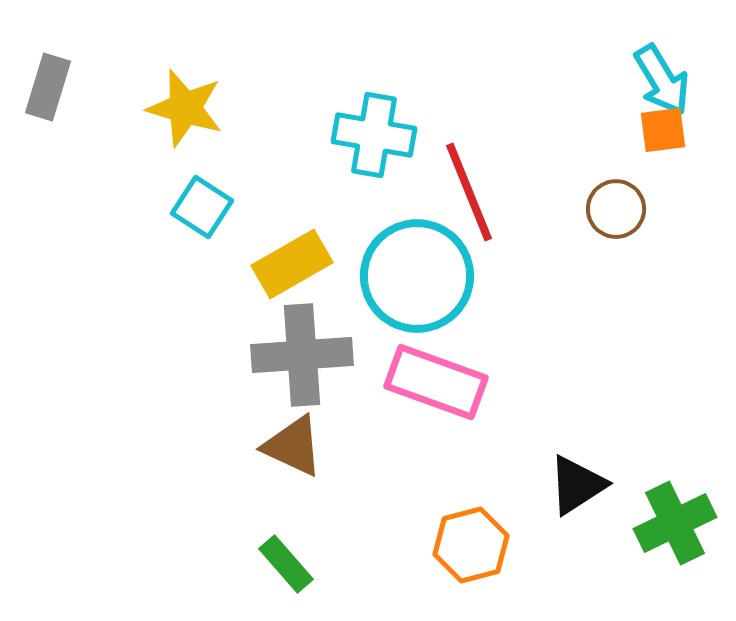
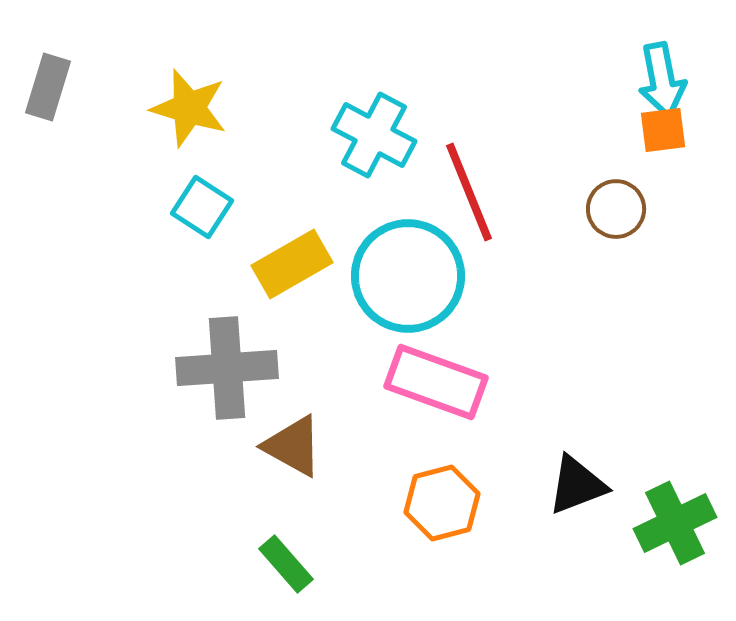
cyan arrow: rotated 20 degrees clockwise
yellow star: moved 4 px right
cyan cross: rotated 18 degrees clockwise
cyan circle: moved 9 px left
gray cross: moved 75 px left, 13 px down
brown triangle: rotated 4 degrees clockwise
black triangle: rotated 12 degrees clockwise
orange hexagon: moved 29 px left, 42 px up
